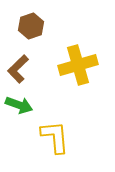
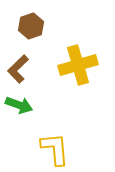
yellow L-shape: moved 12 px down
